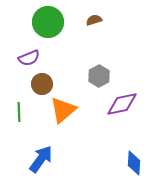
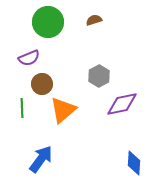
green line: moved 3 px right, 4 px up
